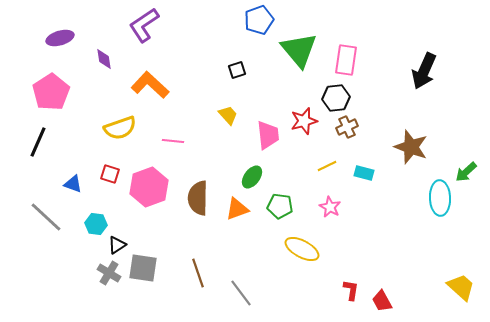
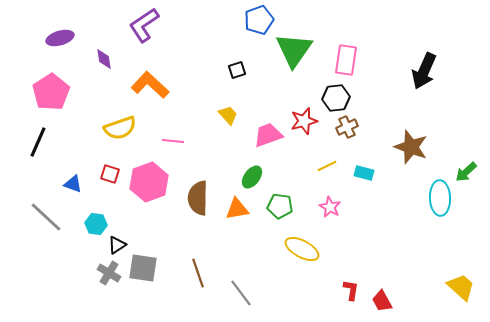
green triangle at (299, 50): moved 5 px left; rotated 15 degrees clockwise
pink trapezoid at (268, 135): rotated 104 degrees counterclockwise
pink hexagon at (149, 187): moved 5 px up
orange triangle at (237, 209): rotated 10 degrees clockwise
